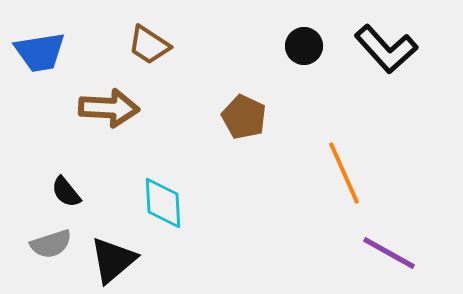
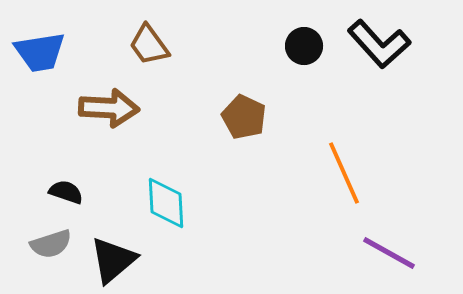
brown trapezoid: rotated 21 degrees clockwise
black L-shape: moved 7 px left, 5 px up
black semicircle: rotated 148 degrees clockwise
cyan diamond: moved 3 px right
